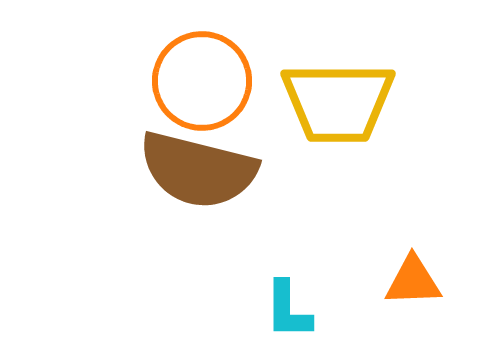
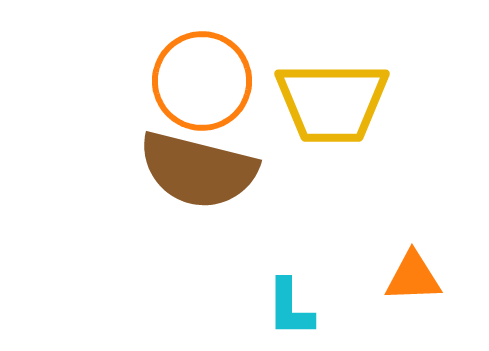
yellow trapezoid: moved 6 px left
orange triangle: moved 4 px up
cyan L-shape: moved 2 px right, 2 px up
